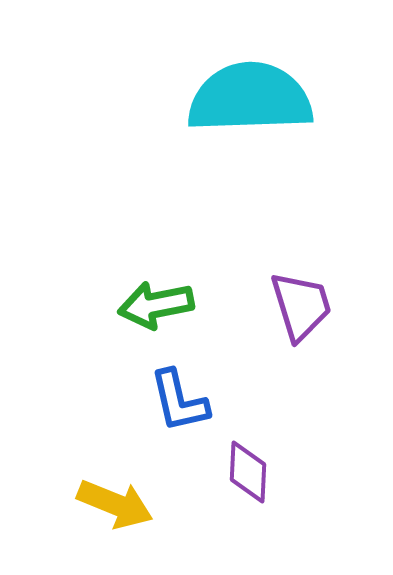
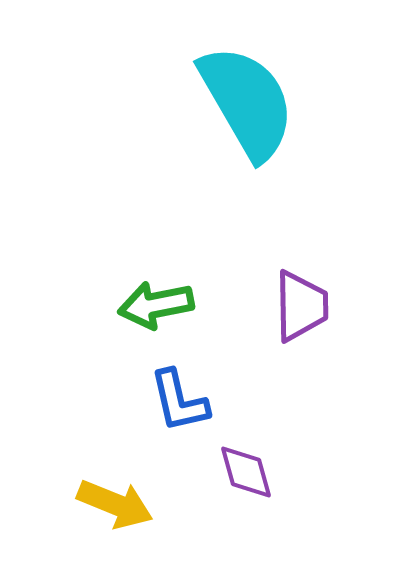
cyan semicircle: moved 3 px left, 4 px down; rotated 62 degrees clockwise
purple trapezoid: rotated 16 degrees clockwise
purple diamond: moved 2 px left; rotated 18 degrees counterclockwise
